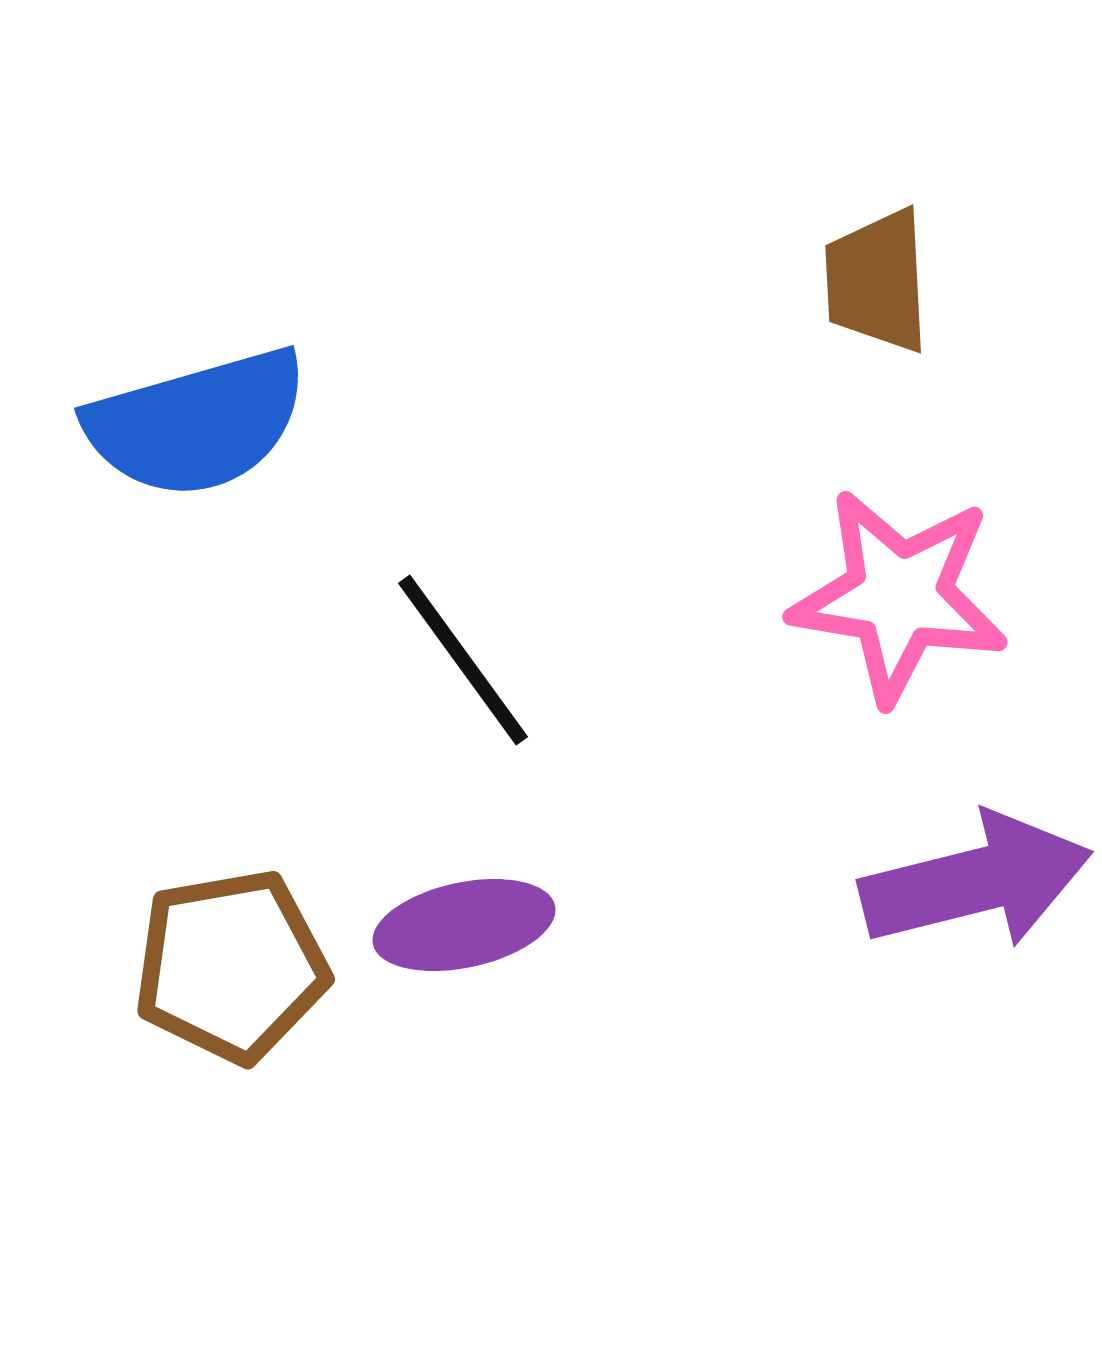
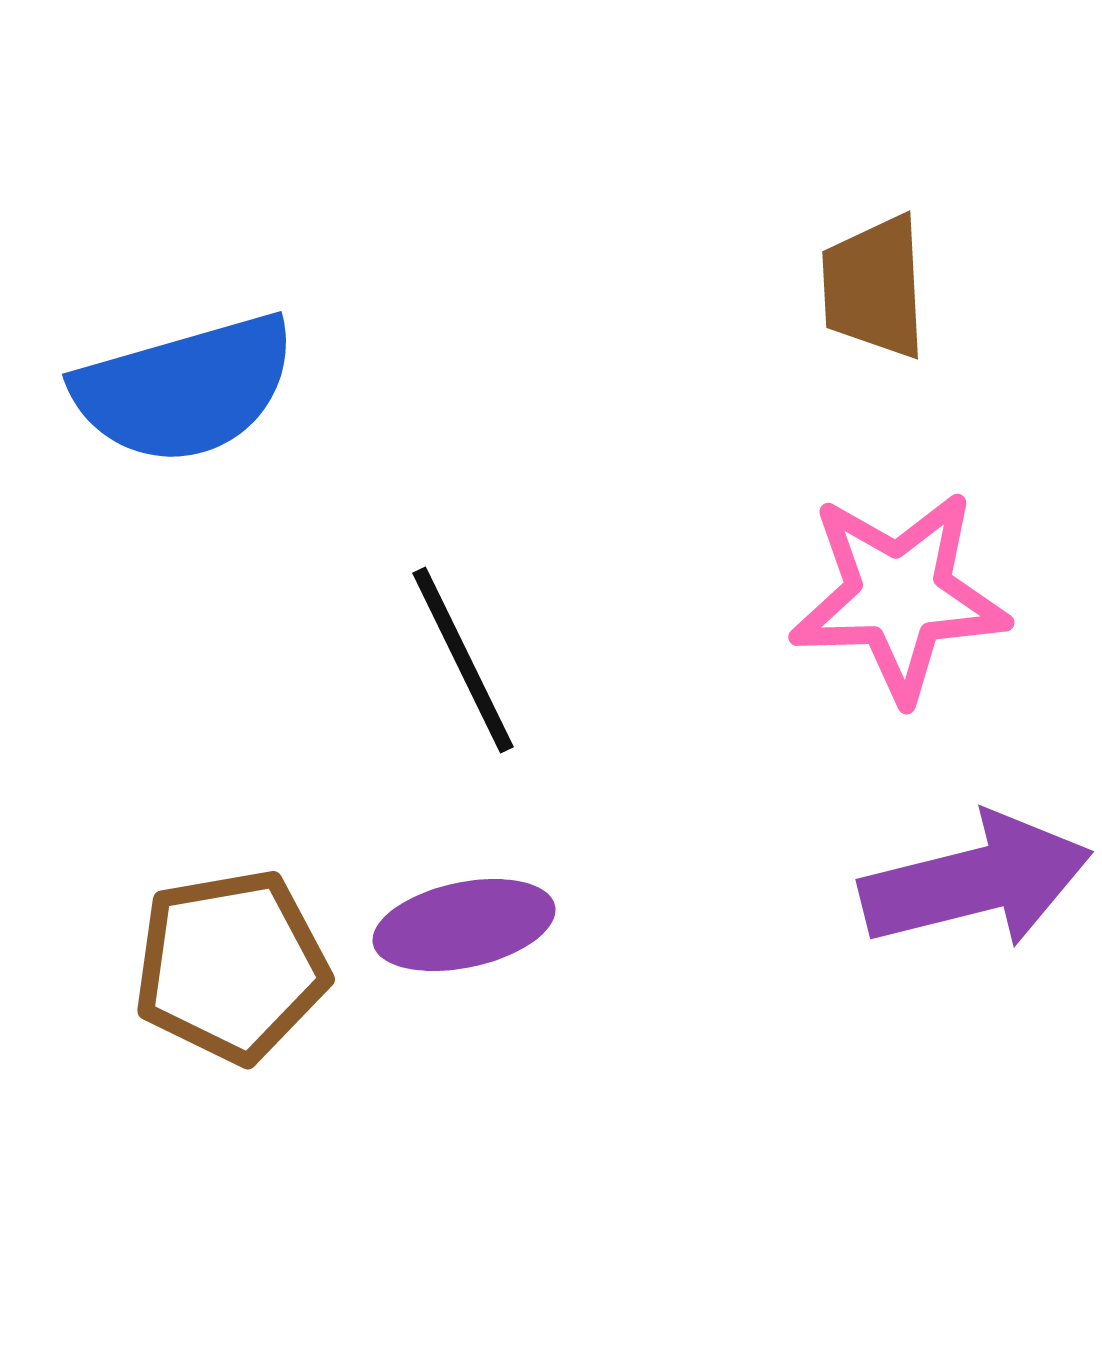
brown trapezoid: moved 3 px left, 6 px down
blue semicircle: moved 12 px left, 34 px up
pink star: rotated 11 degrees counterclockwise
black line: rotated 10 degrees clockwise
